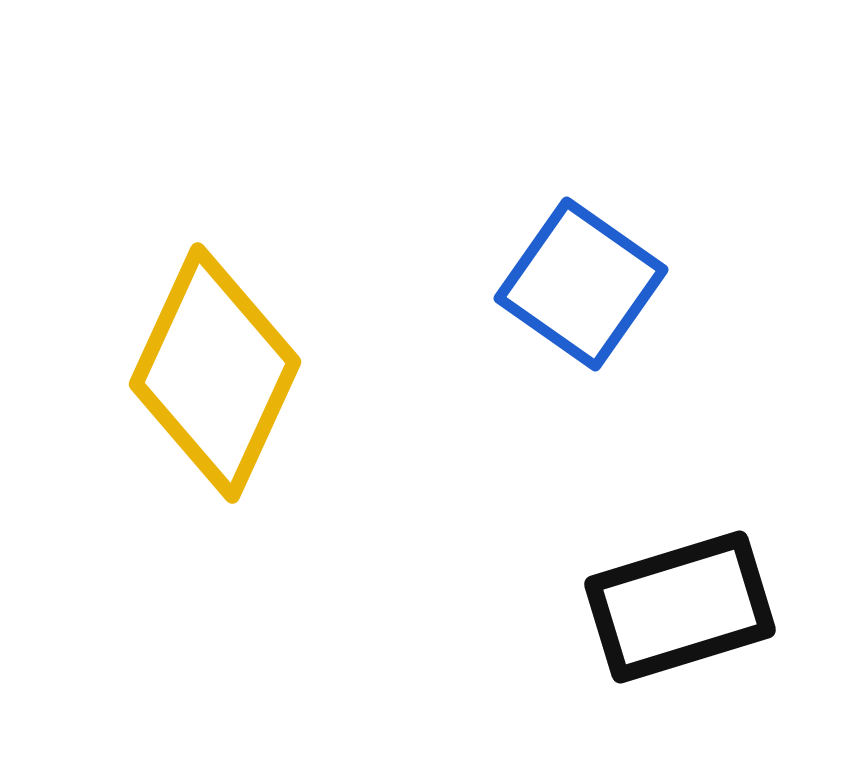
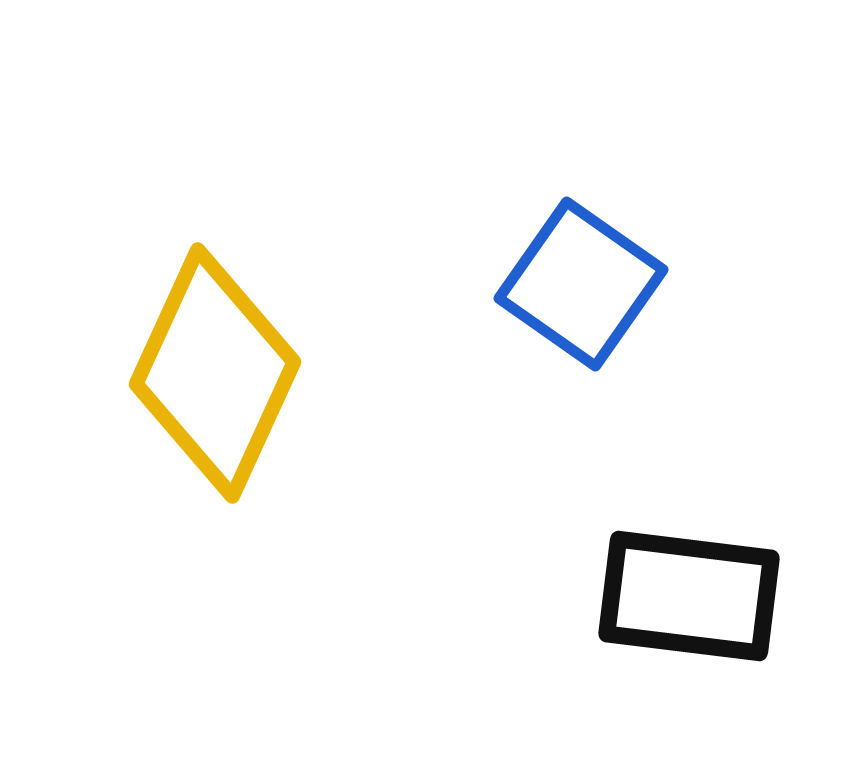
black rectangle: moved 9 px right, 11 px up; rotated 24 degrees clockwise
